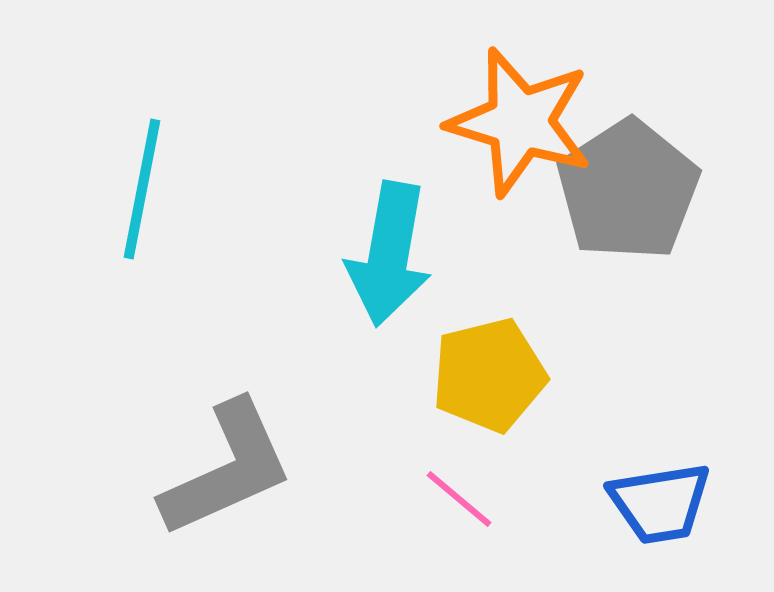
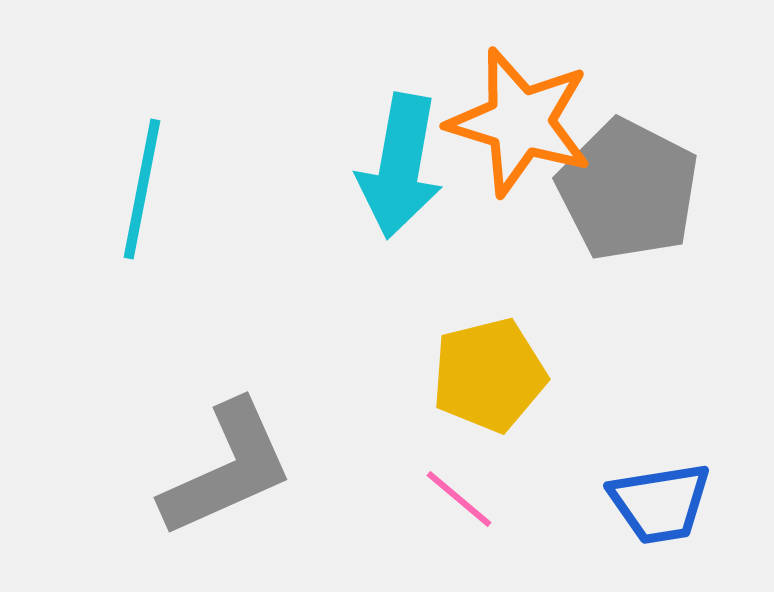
gray pentagon: rotated 12 degrees counterclockwise
cyan arrow: moved 11 px right, 88 px up
